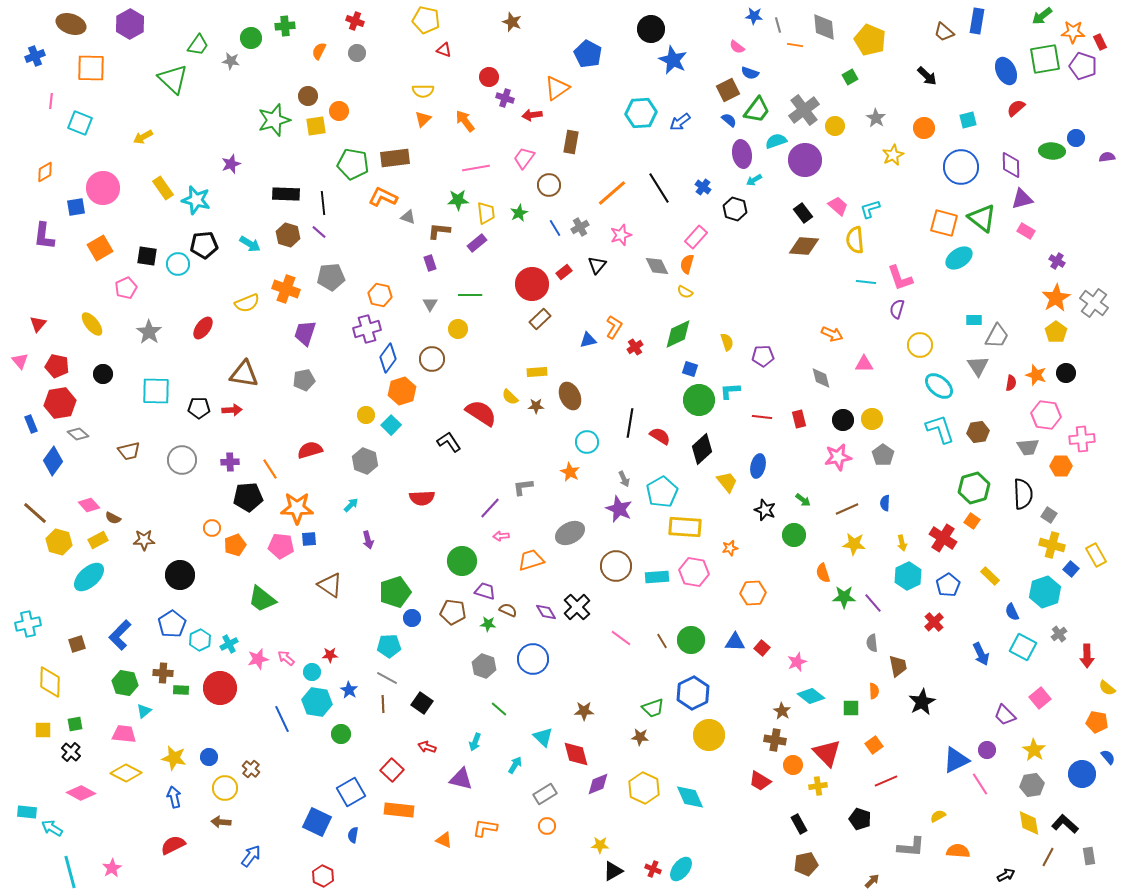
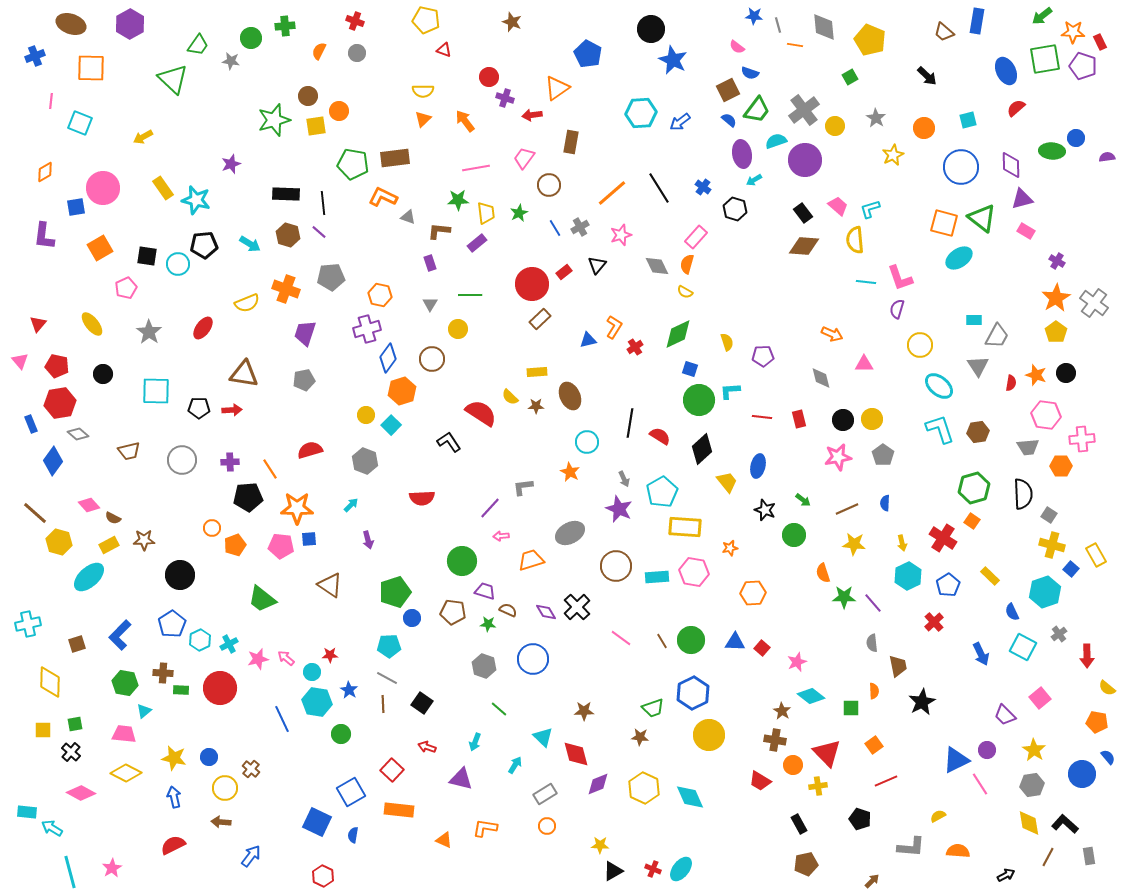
yellow rectangle at (98, 540): moved 11 px right, 5 px down
